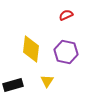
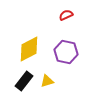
yellow diamond: moved 2 px left; rotated 56 degrees clockwise
yellow triangle: rotated 40 degrees clockwise
black rectangle: moved 11 px right, 4 px up; rotated 36 degrees counterclockwise
